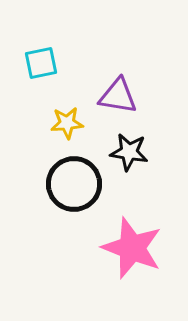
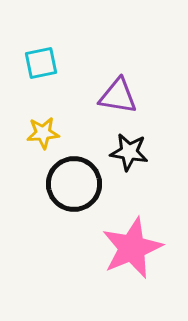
yellow star: moved 24 px left, 10 px down
pink star: rotated 28 degrees clockwise
